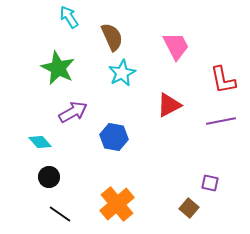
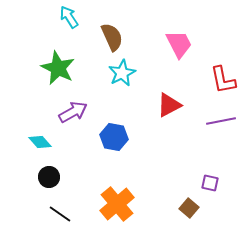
pink trapezoid: moved 3 px right, 2 px up
